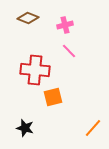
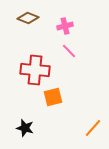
pink cross: moved 1 px down
